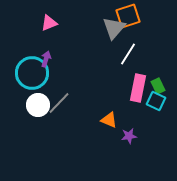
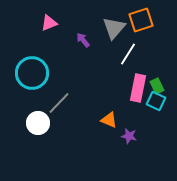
orange square: moved 13 px right, 4 px down
purple arrow: moved 37 px right, 19 px up; rotated 56 degrees counterclockwise
green rectangle: moved 1 px left
white circle: moved 18 px down
purple star: rotated 21 degrees clockwise
